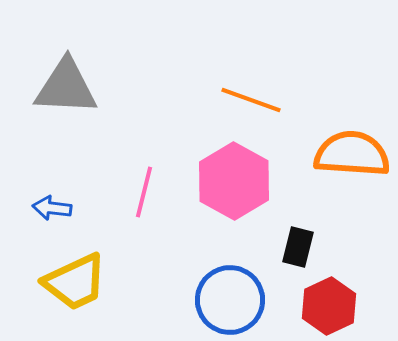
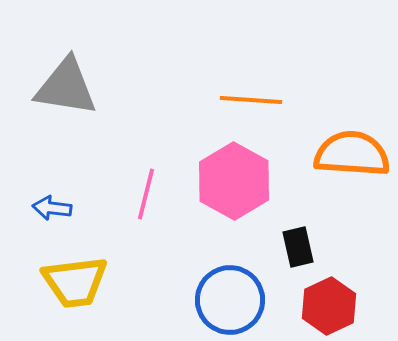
gray triangle: rotated 6 degrees clockwise
orange line: rotated 16 degrees counterclockwise
pink line: moved 2 px right, 2 px down
black rectangle: rotated 27 degrees counterclockwise
yellow trapezoid: rotated 18 degrees clockwise
